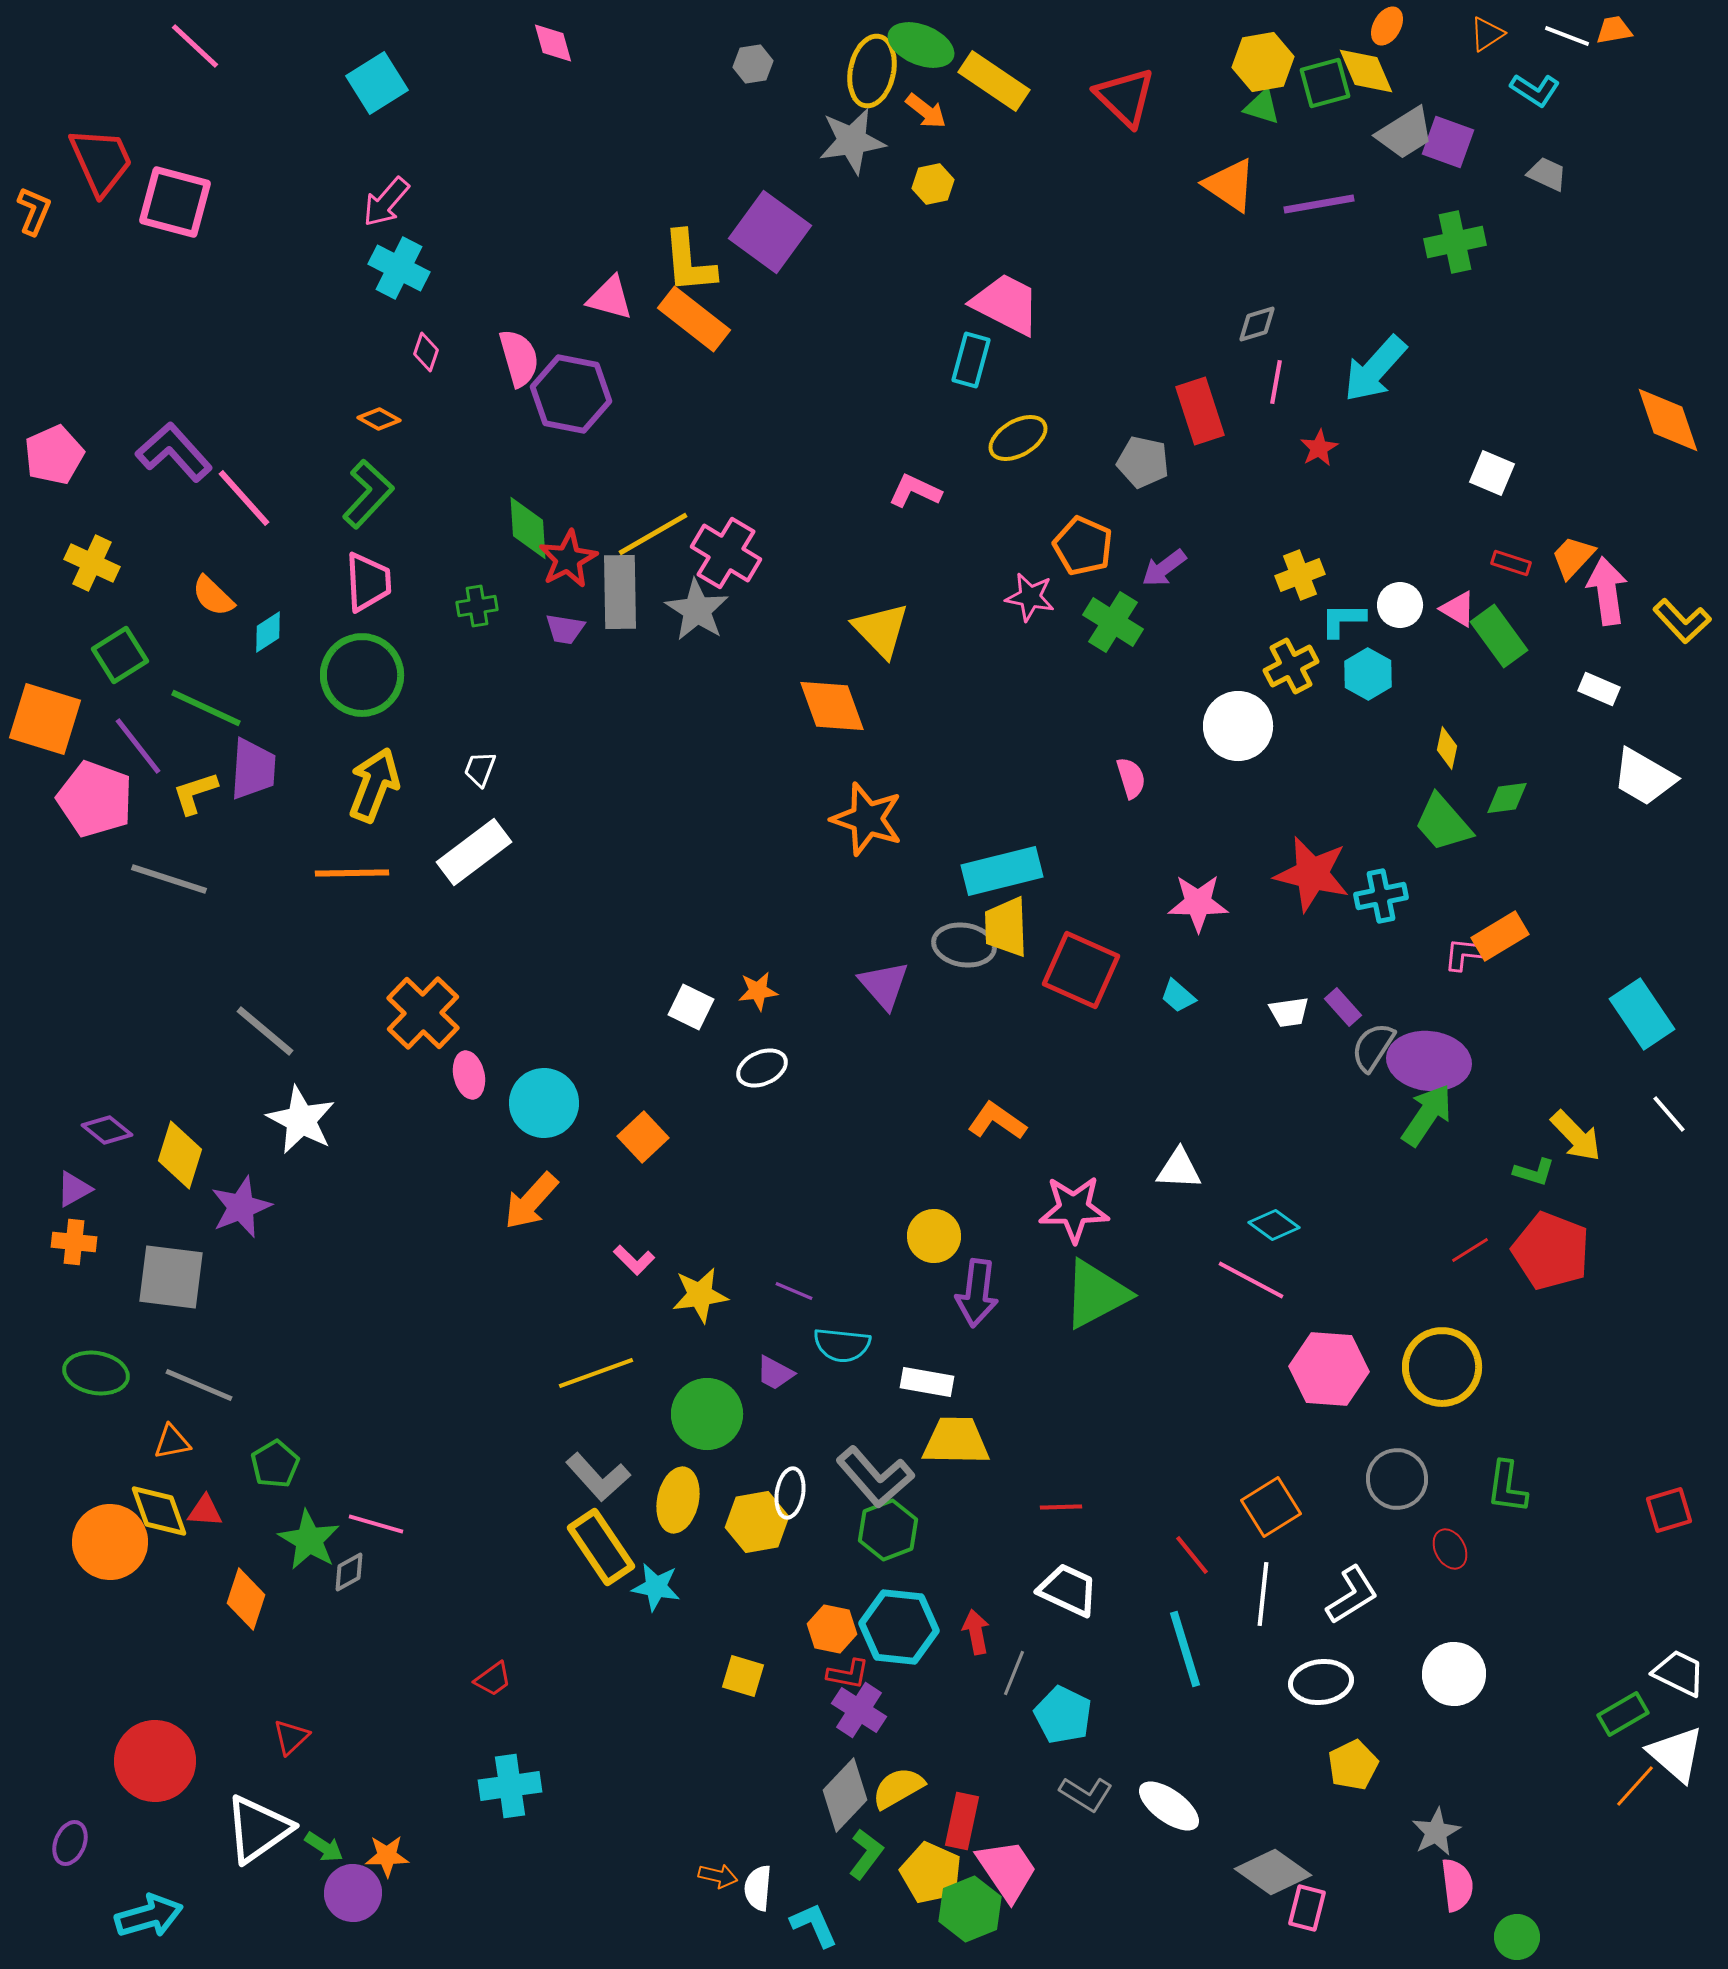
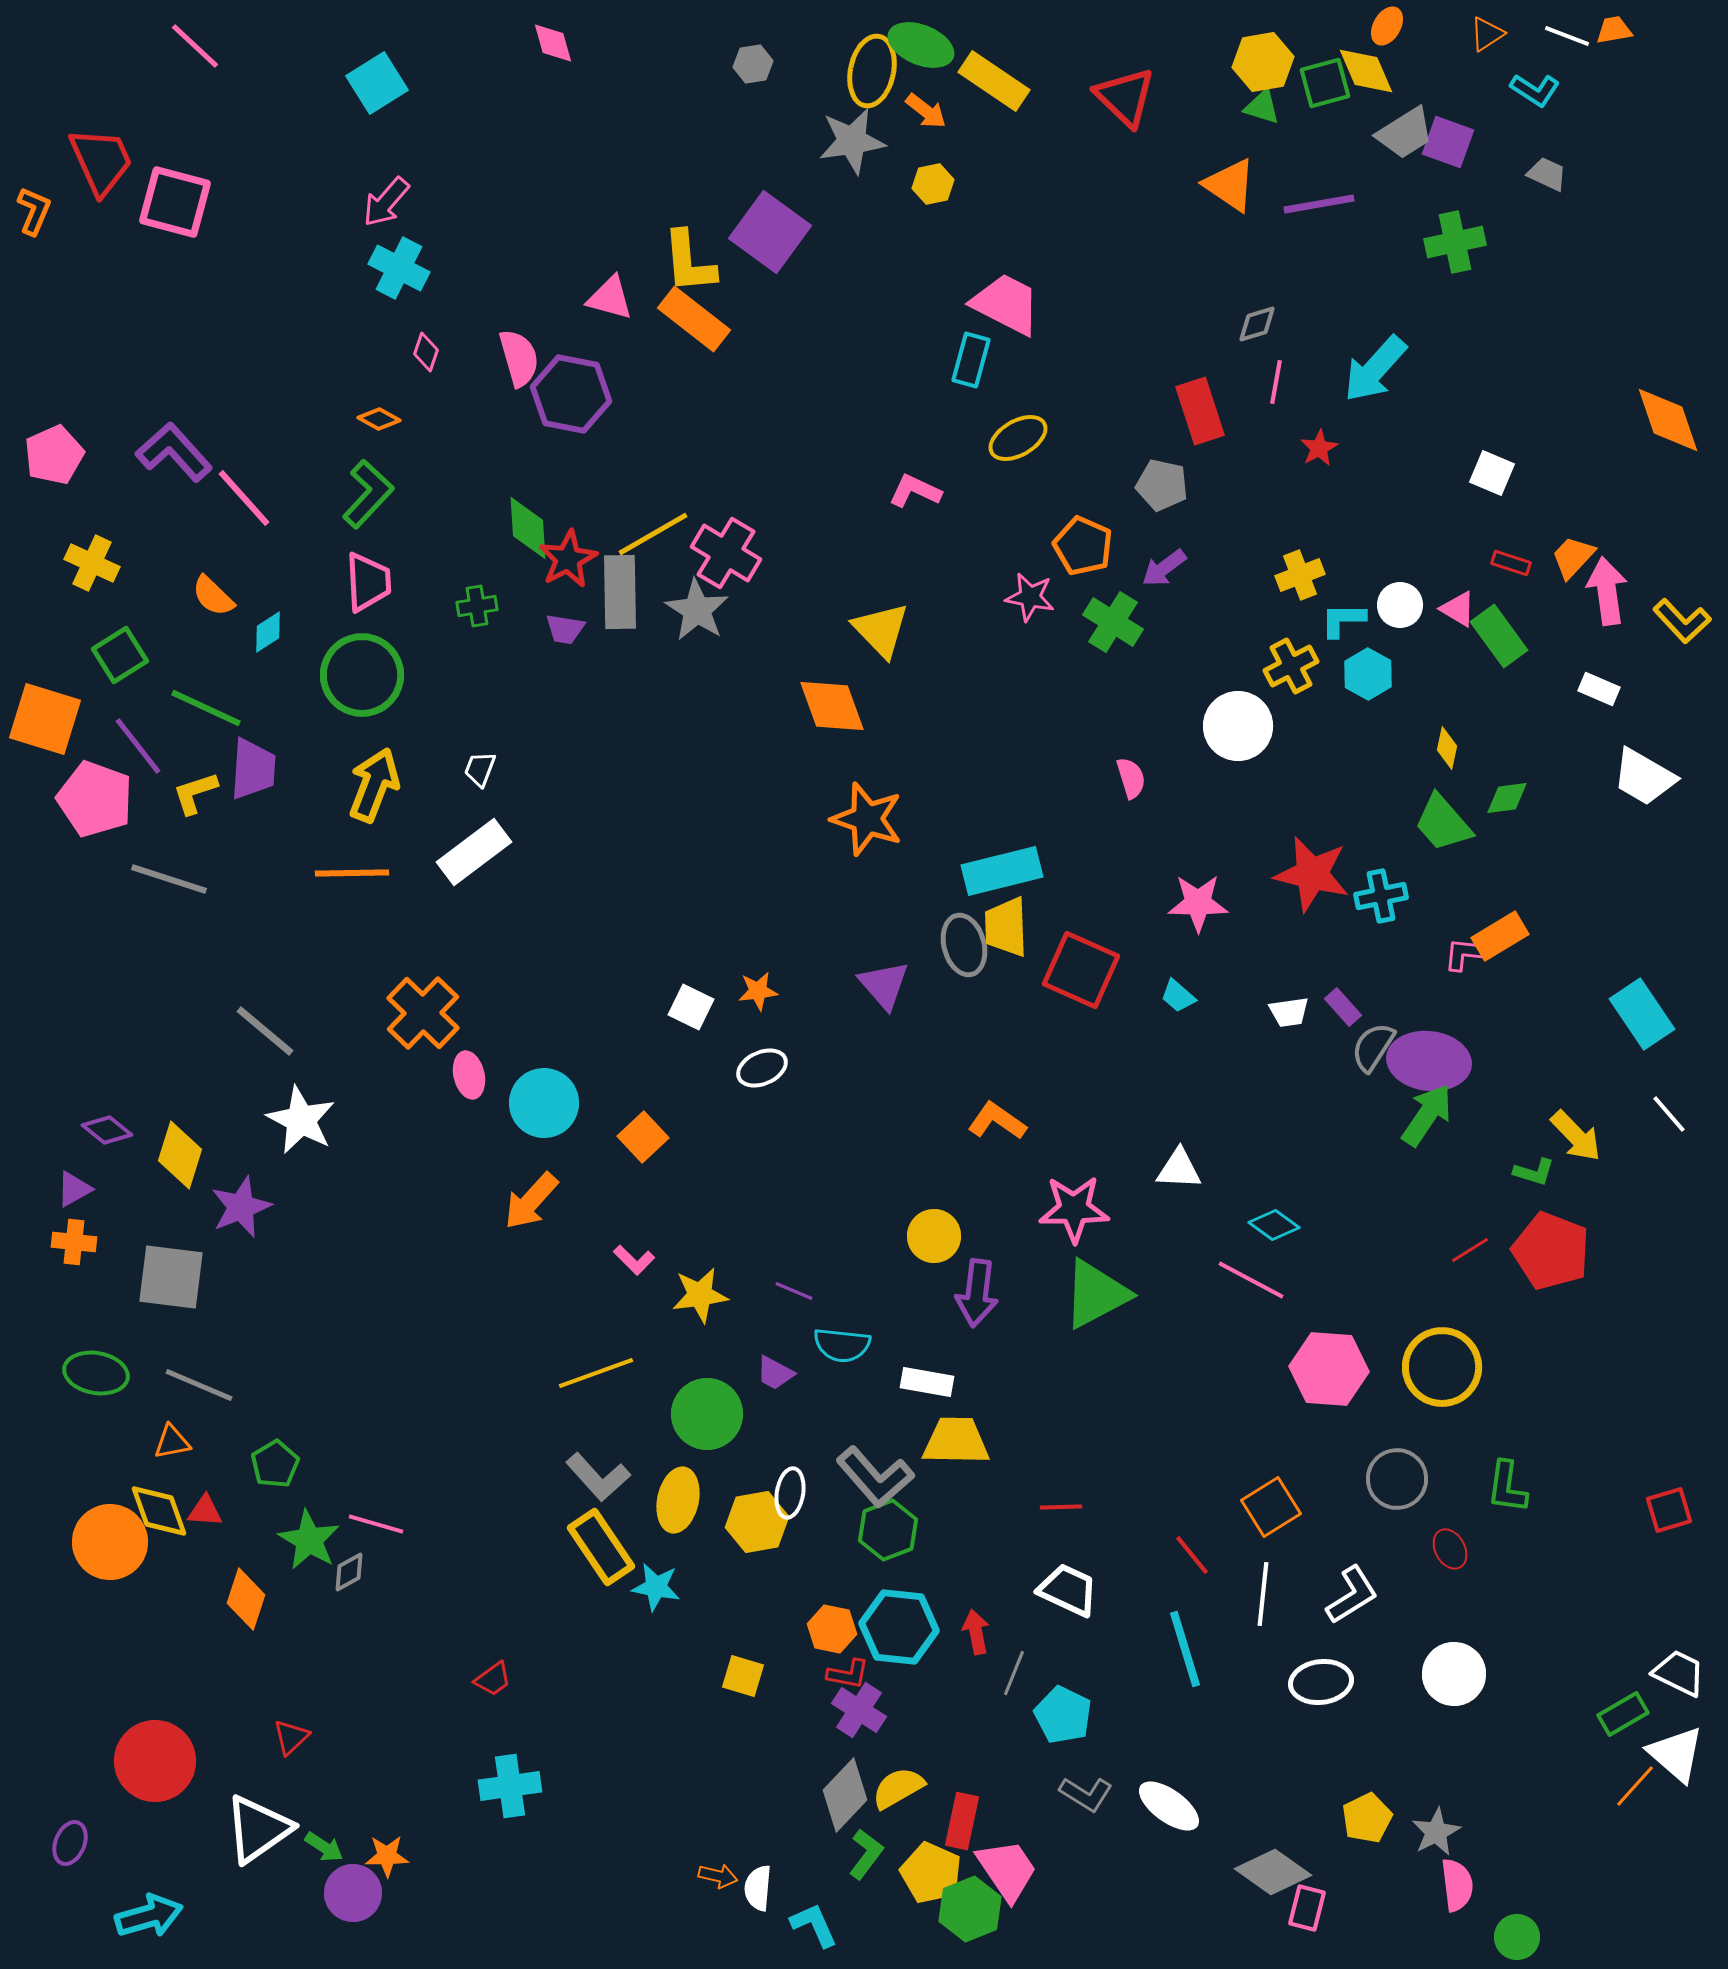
gray pentagon at (1143, 462): moved 19 px right, 23 px down
gray ellipse at (964, 945): rotated 66 degrees clockwise
yellow pentagon at (1353, 1765): moved 14 px right, 53 px down
